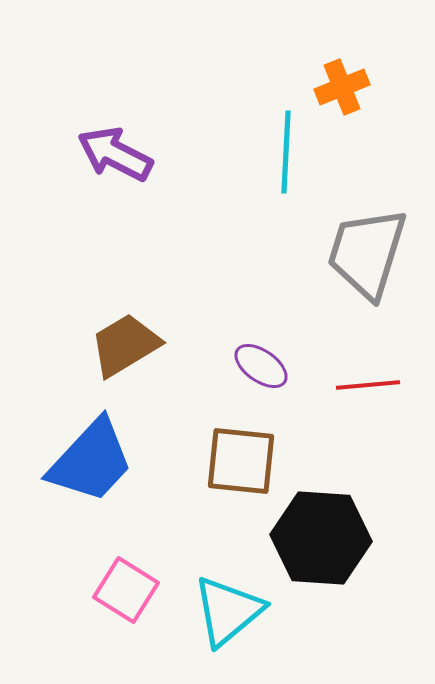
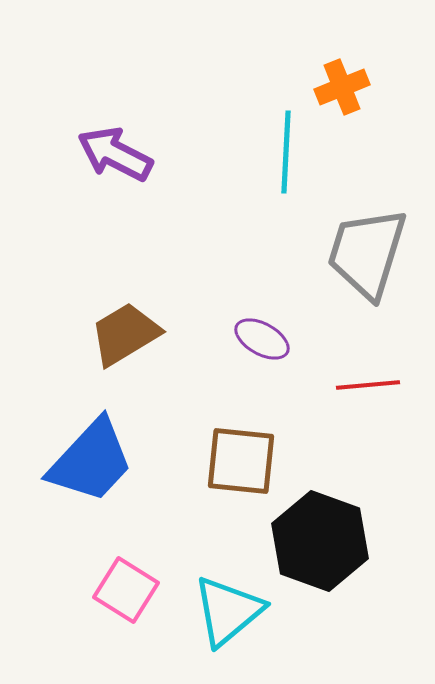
brown trapezoid: moved 11 px up
purple ellipse: moved 1 px right, 27 px up; rotated 6 degrees counterclockwise
black hexagon: moved 1 px left, 3 px down; rotated 16 degrees clockwise
